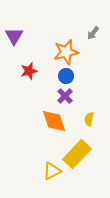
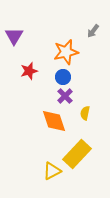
gray arrow: moved 2 px up
blue circle: moved 3 px left, 1 px down
yellow semicircle: moved 4 px left, 6 px up
